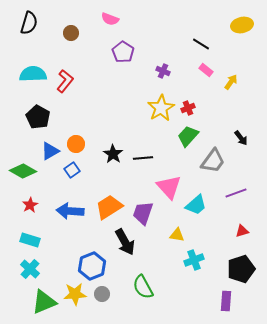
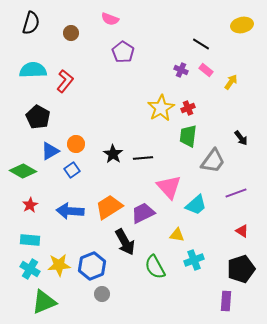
black semicircle at (29, 23): moved 2 px right
purple cross at (163, 71): moved 18 px right, 1 px up
cyan semicircle at (33, 74): moved 4 px up
green trapezoid at (188, 136): rotated 35 degrees counterclockwise
purple trapezoid at (143, 213): rotated 45 degrees clockwise
red triangle at (242, 231): rotated 48 degrees clockwise
cyan rectangle at (30, 240): rotated 12 degrees counterclockwise
cyan cross at (30, 269): rotated 12 degrees counterclockwise
green semicircle at (143, 287): moved 12 px right, 20 px up
yellow star at (75, 294): moved 16 px left, 29 px up
